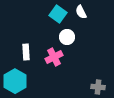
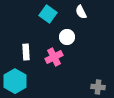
cyan square: moved 10 px left
